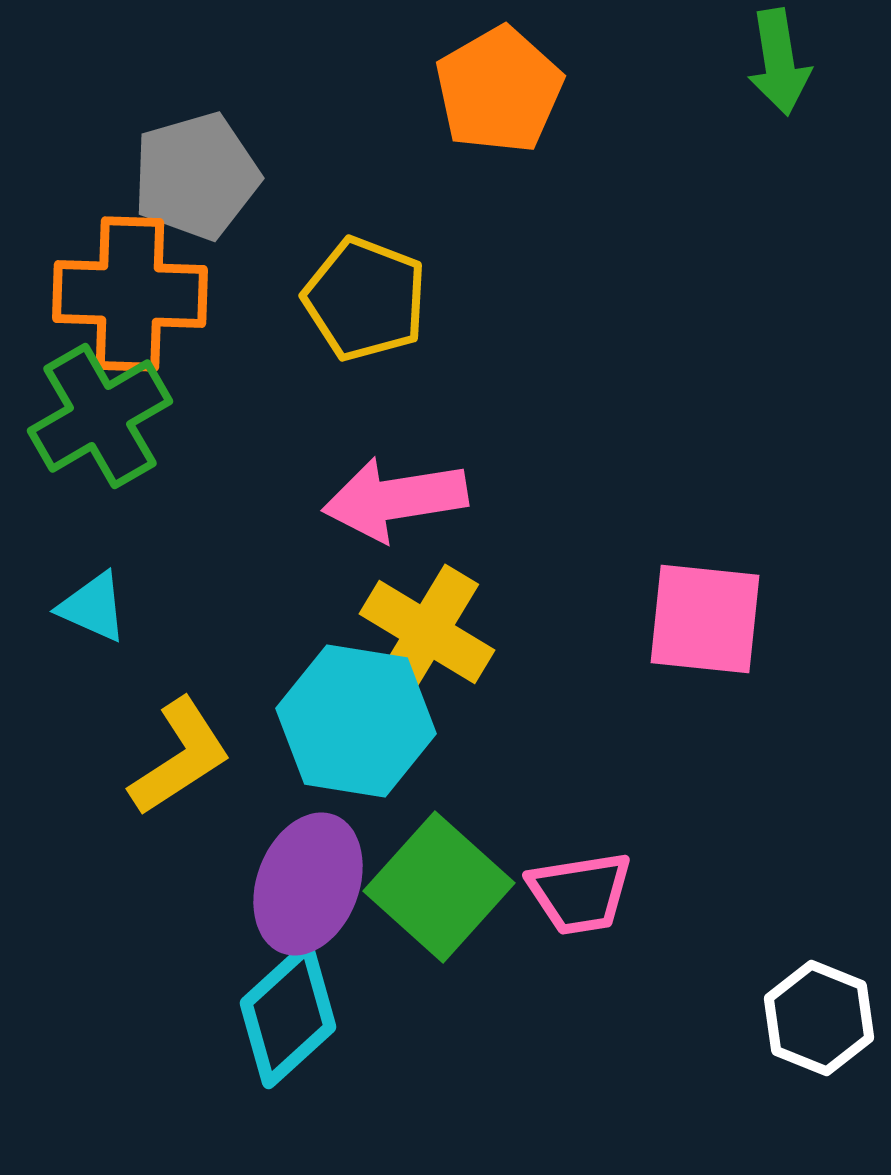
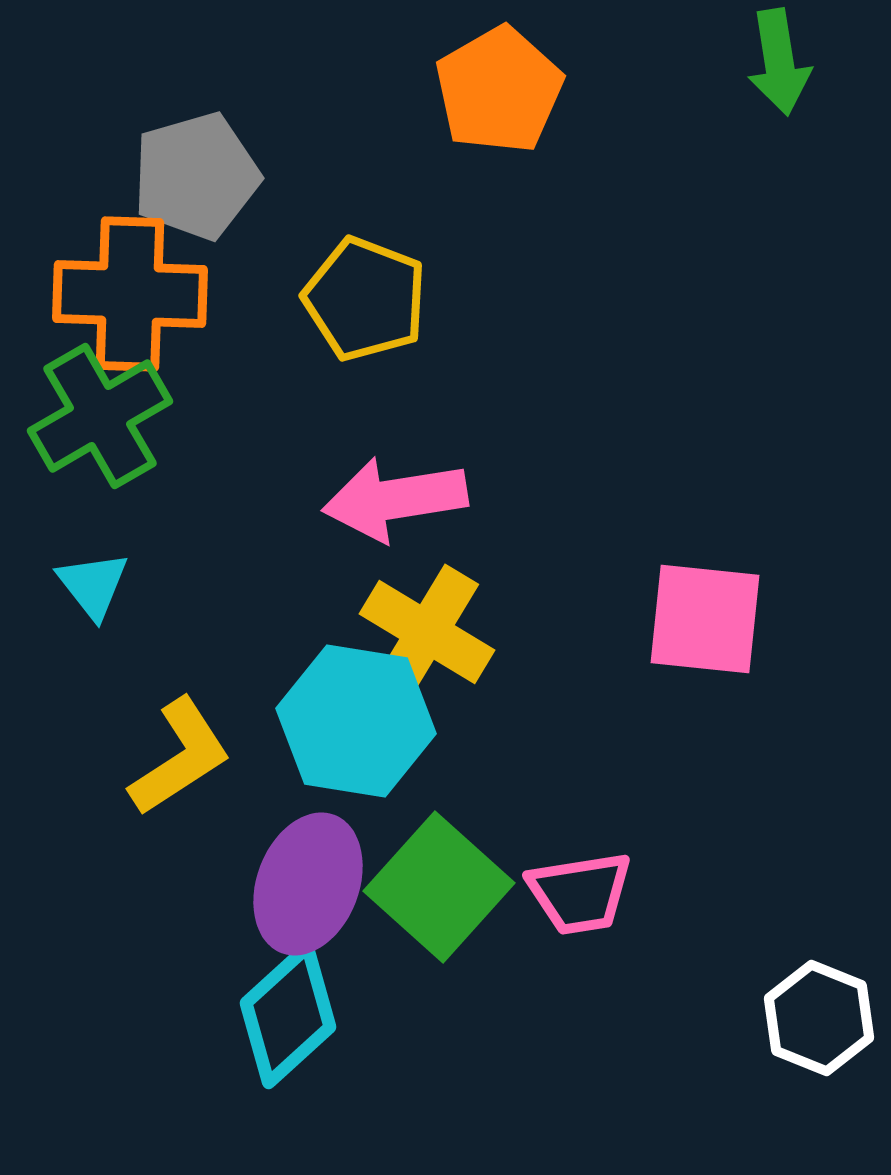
cyan triangle: moved 22 px up; rotated 28 degrees clockwise
